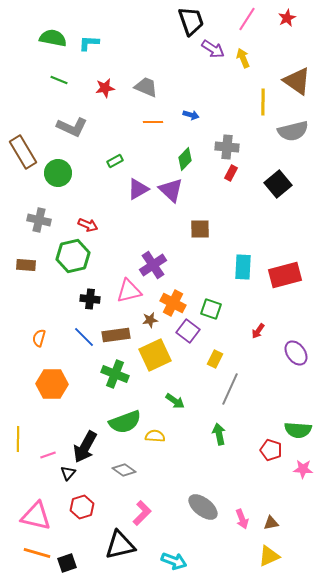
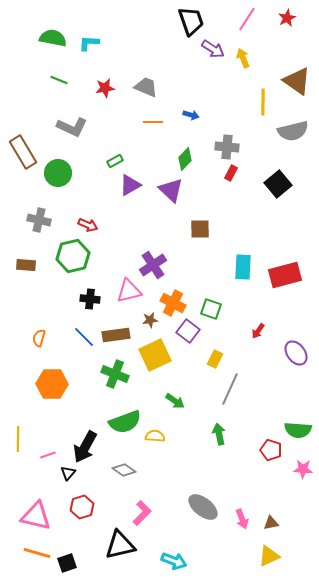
purple triangle at (138, 189): moved 8 px left, 4 px up
